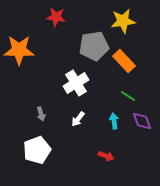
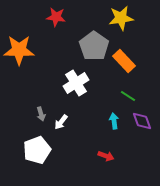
yellow star: moved 2 px left, 3 px up
gray pentagon: rotated 28 degrees counterclockwise
white arrow: moved 17 px left, 3 px down
